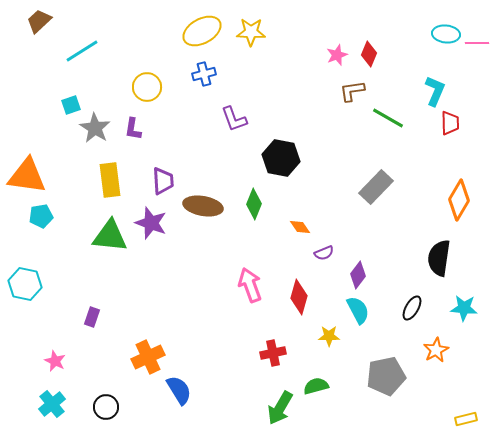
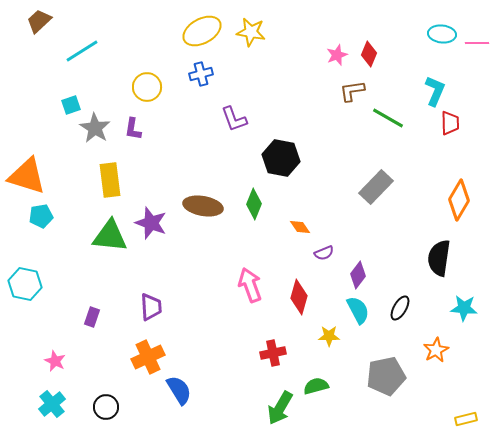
yellow star at (251, 32): rotated 8 degrees clockwise
cyan ellipse at (446, 34): moved 4 px left
blue cross at (204, 74): moved 3 px left
orange triangle at (27, 176): rotated 9 degrees clockwise
purple trapezoid at (163, 181): moved 12 px left, 126 px down
black ellipse at (412, 308): moved 12 px left
